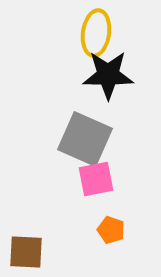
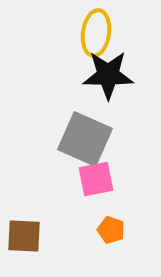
brown square: moved 2 px left, 16 px up
